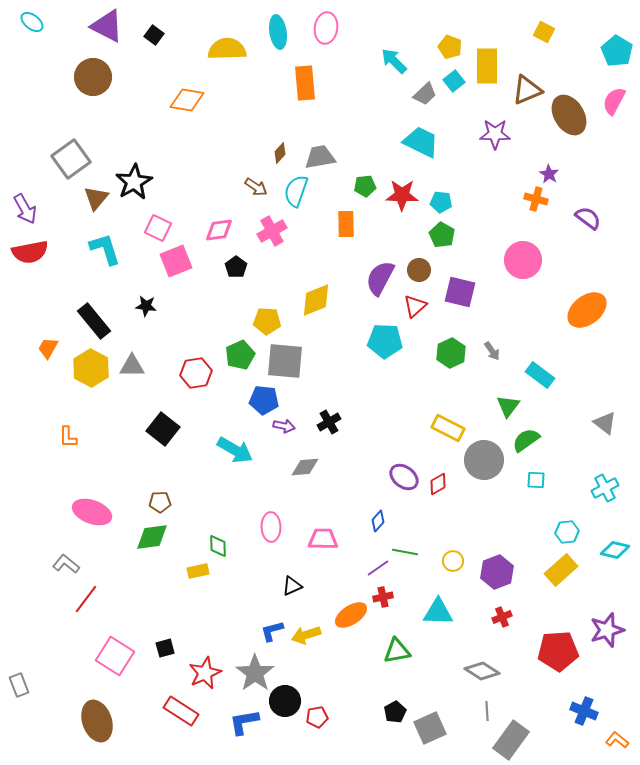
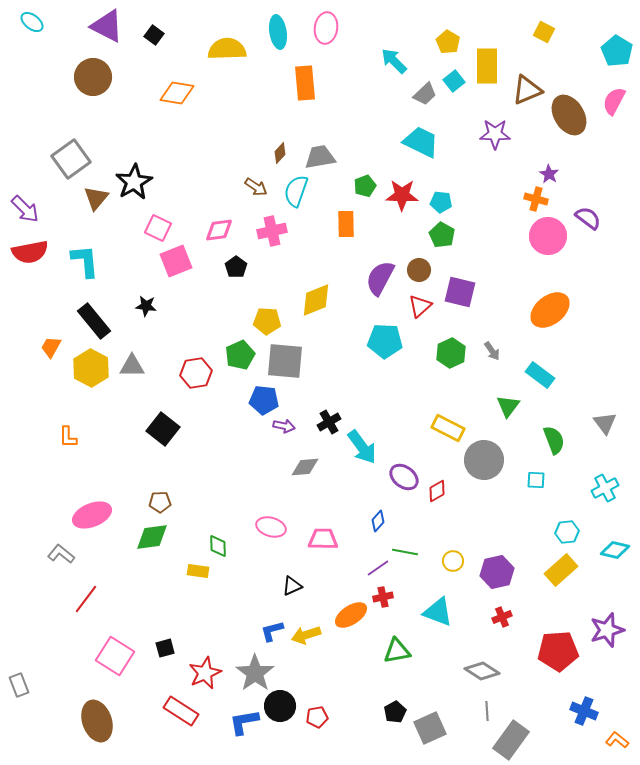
yellow pentagon at (450, 47): moved 2 px left, 5 px up; rotated 10 degrees clockwise
orange diamond at (187, 100): moved 10 px left, 7 px up
green pentagon at (365, 186): rotated 15 degrees counterclockwise
purple arrow at (25, 209): rotated 16 degrees counterclockwise
pink cross at (272, 231): rotated 16 degrees clockwise
cyan L-shape at (105, 249): moved 20 px left, 12 px down; rotated 12 degrees clockwise
pink circle at (523, 260): moved 25 px right, 24 px up
red triangle at (415, 306): moved 5 px right
orange ellipse at (587, 310): moved 37 px left
orange trapezoid at (48, 348): moved 3 px right, 1 px up
gray triangle at (605, 423): rotated 15 degrees clockwise
green semicircle at (526, 440): moved 28 px right; rotated 104 degrees clockwise
cyan arrow at (235, 450): moved 127 px right, 3 px up; rotated 24 degrees clockwise
red diamond at (438, 484): moved 1 px left, 7 px down
pink ellipse at (92, 512): moved 3 px down; rotated 42 degrees counterclockwise
pink ellipse at (271, 527): rotated 72 degrees counterclockwise
gray L-shape at (66, 564): moved 5 px left, 10 px up
yellow rectangle at (198, 571): rotated 20 degrees clockwise
purple hexagon at (497, 572): rotated 8 degrees clockwise
cyan triangle at (438, 612): rotated 20 degrees clockwise
black circle at (285, 701): moved 5 px left, 5 px down
